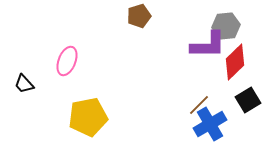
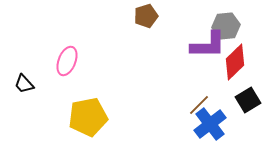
brown pentagon: moved 7 px right
blue cross: rotated 8 degrees counterclockwise
